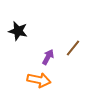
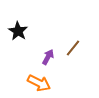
black star: rotated 18 degrees clockwise
orange arrow: moved 3 px down; rotated 15 degrees clockwise
